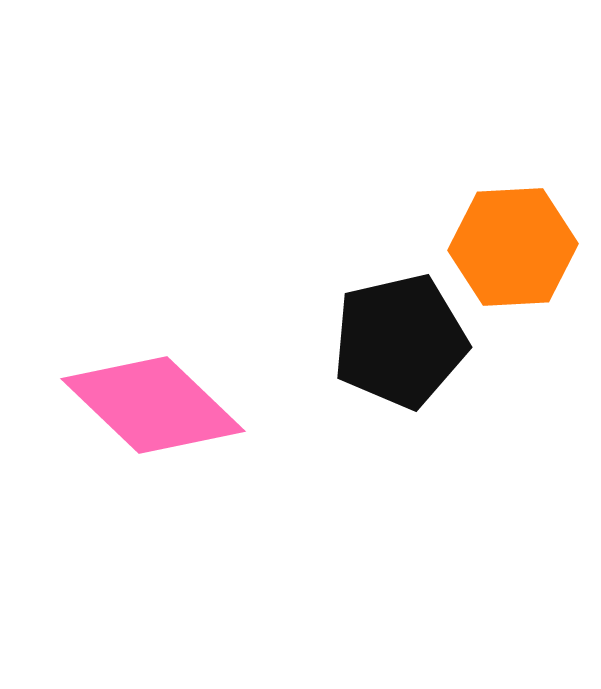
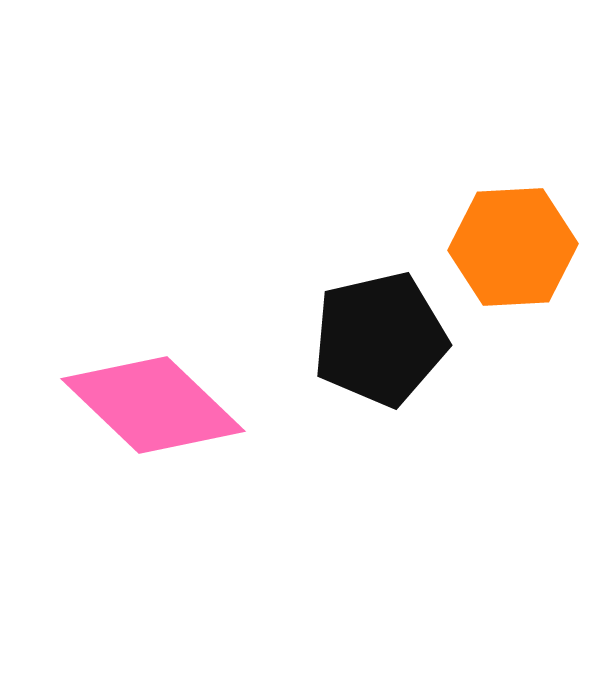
black pentagon: moved 20 px left, 2 px up
